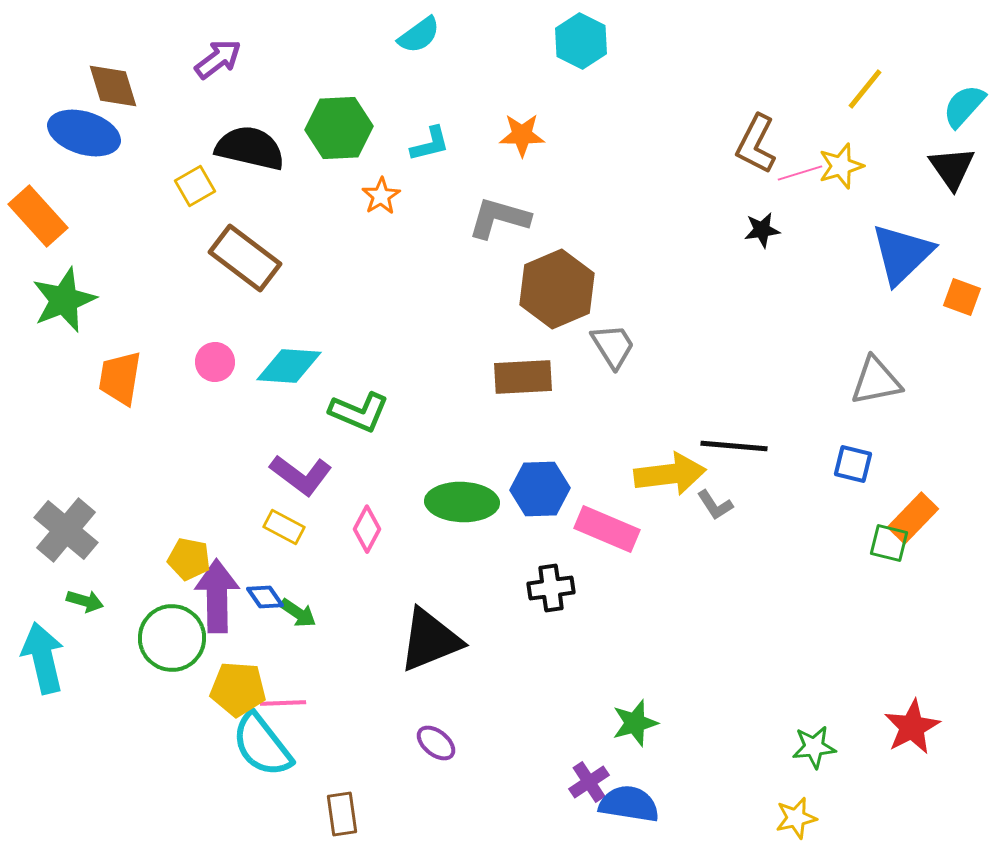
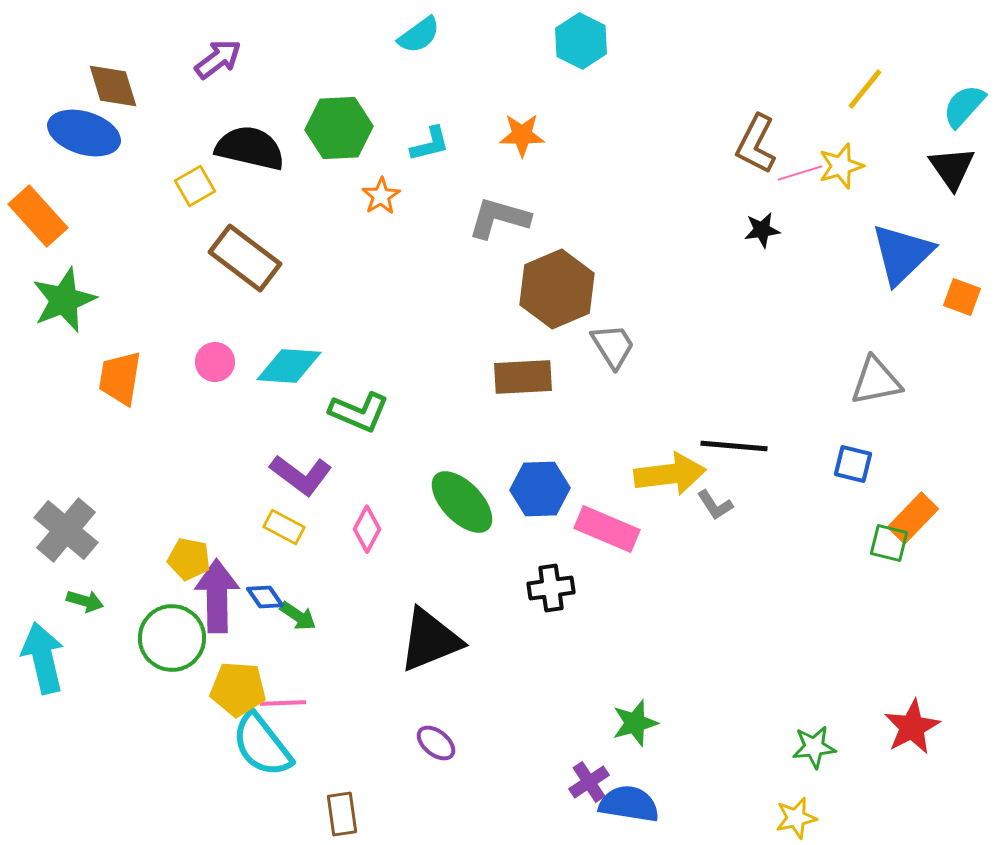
green ellipse at (462, 502): rotated 44 degrees clockwise
green arrow at (298, 613): moved 3 px down
